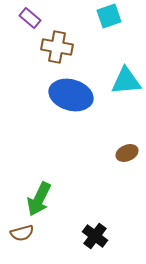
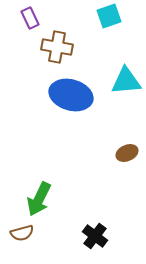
purple rectangle: rotated 25 degrees clockwise
